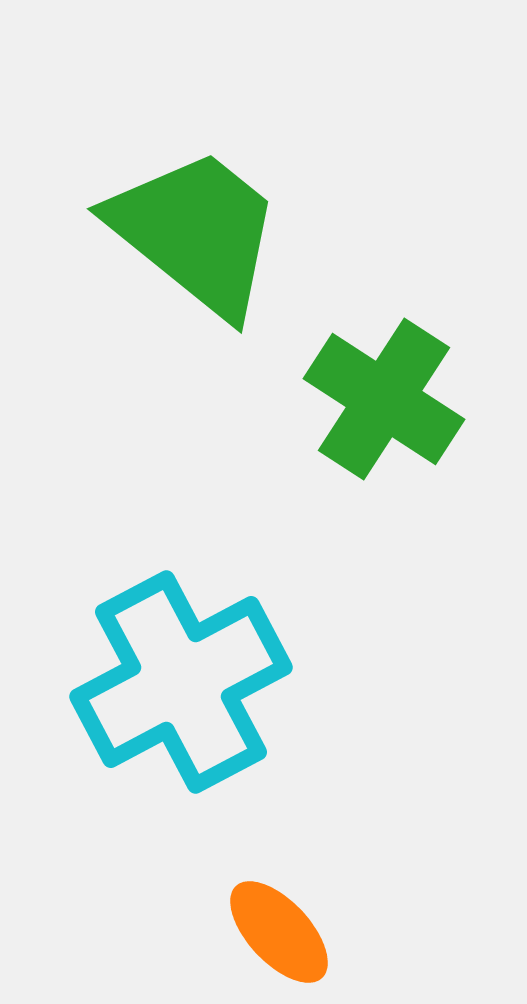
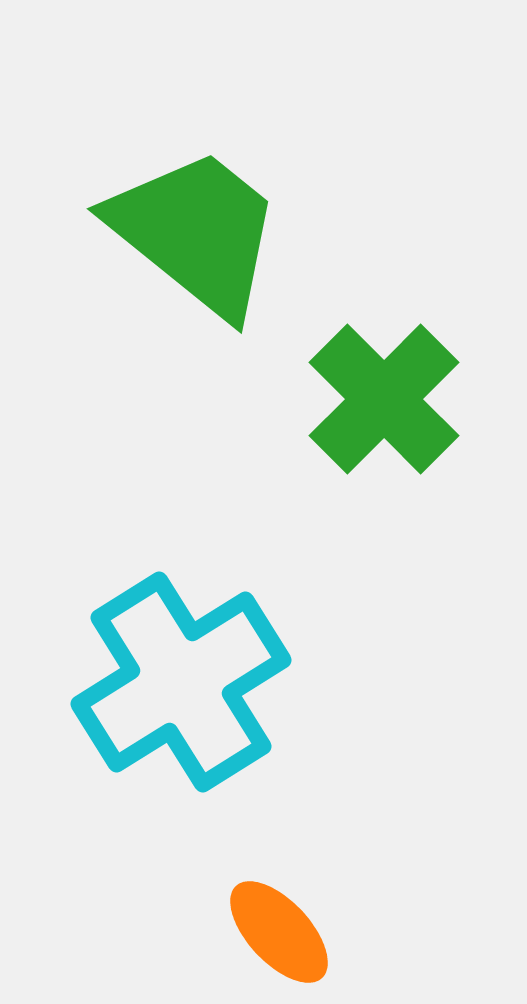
green cross: rotated 12 degrees clockwise
cyan cross: rotated 4 degrees counterclockwise
